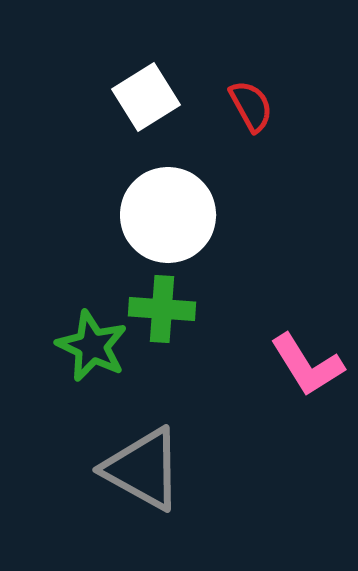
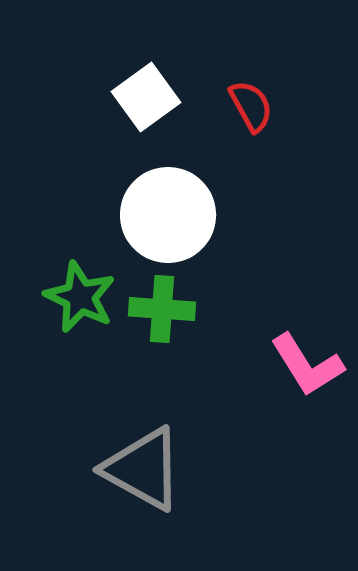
white square: rotated 4 degrees counterclockwise
green star: moved 12 px left, 49 px up
